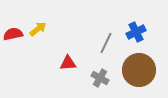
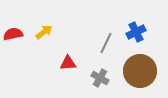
yellow arrow: moved 6 px right, 3 px down
brown circle: moved 1 px right, 1 px down
